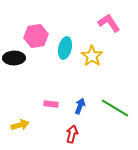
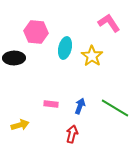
pink hexagon: moved 4 px up; rotated 15 degrees clockwise
